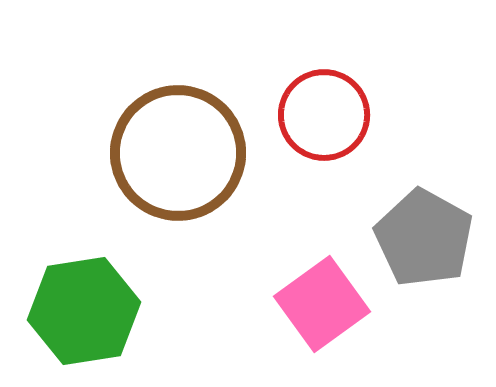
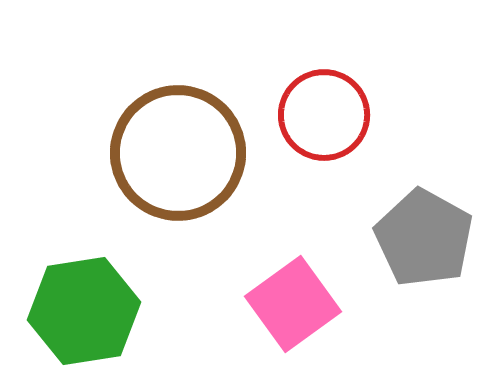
pink square: moved 29 px left
